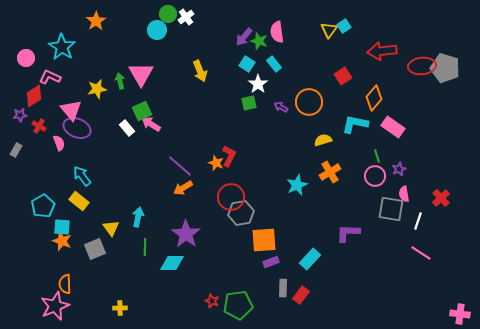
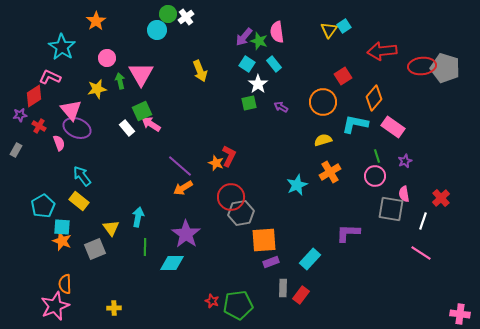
pink circle at (26, 58): moved 81 px right
orange circle at (309, 102): moved 14 px right
purple star at (399, 169): moved 6 px right, 8 px up
white line at (418, 221): moved 5 px right
yellow cross at (120, 308): moved 6 px left
